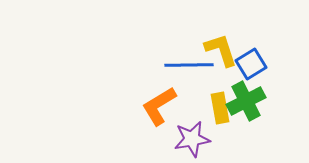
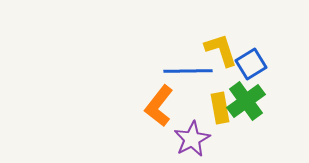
blue line: moved 1 px left, 6 px down
green cross: rotated 9 degrees counterclockwise
orange L-shape: rotated 21 degrees counterclockwise
purple star: rotated 18 degrees counterclockwise
